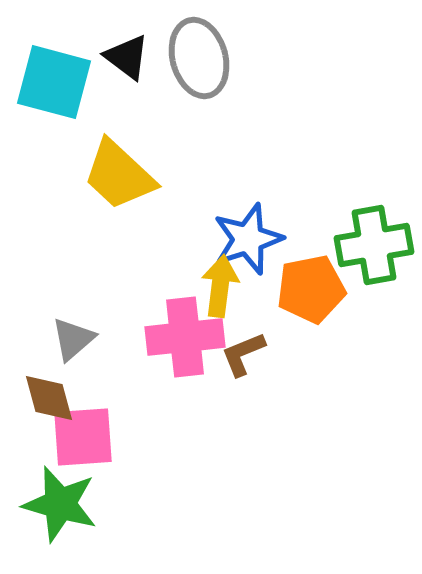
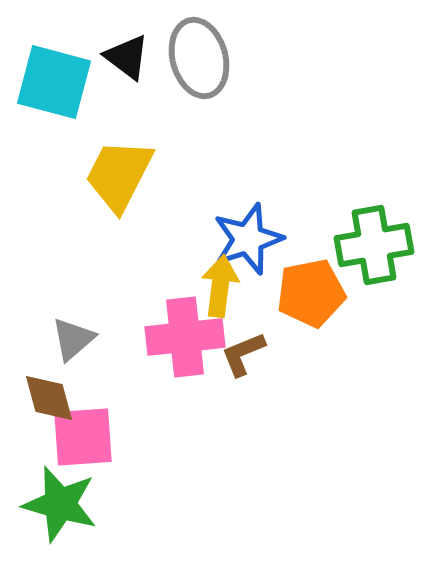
yellow trapezoid: rotated 74 degrees clockwise
orange pentagon: moved 4 px down
